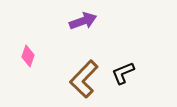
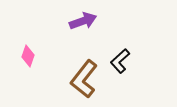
black L-shape: moved 3 px left, 12 px up; rotated 20 degrees counterclockwise
brown L-shape: rotated 6 degrees counterclockwise
